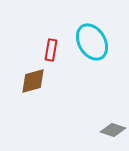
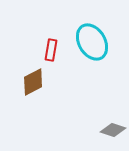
brown diamond: moved 1 px down; rotated 12 degrees counterclockwise
